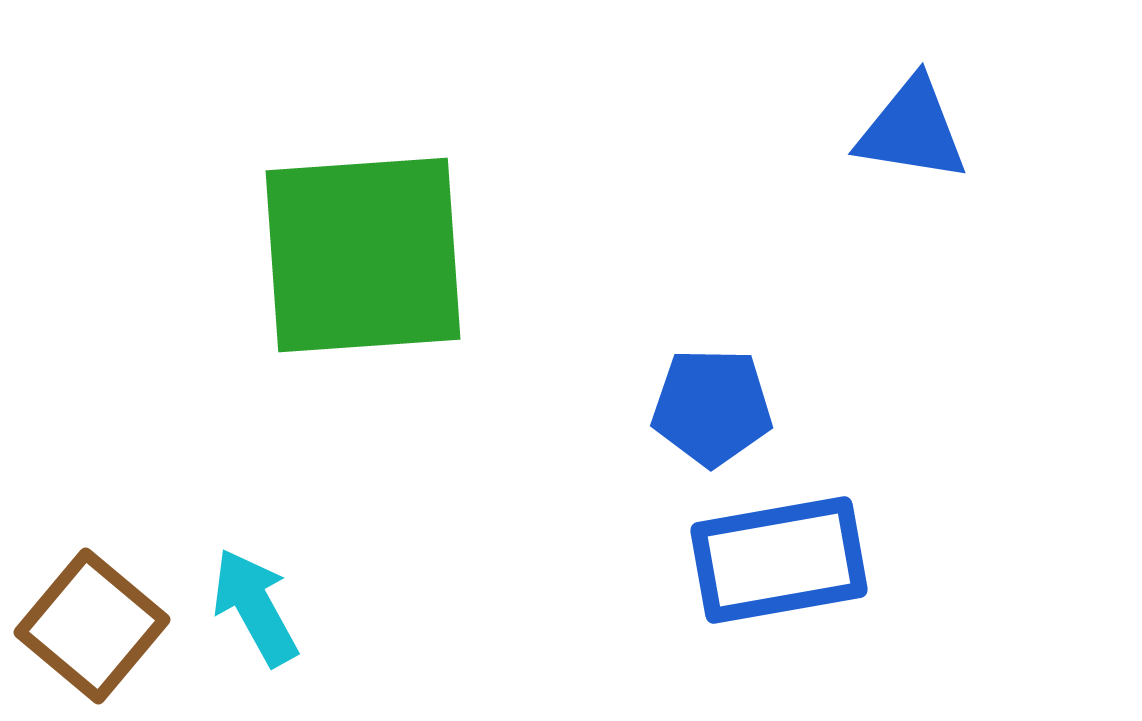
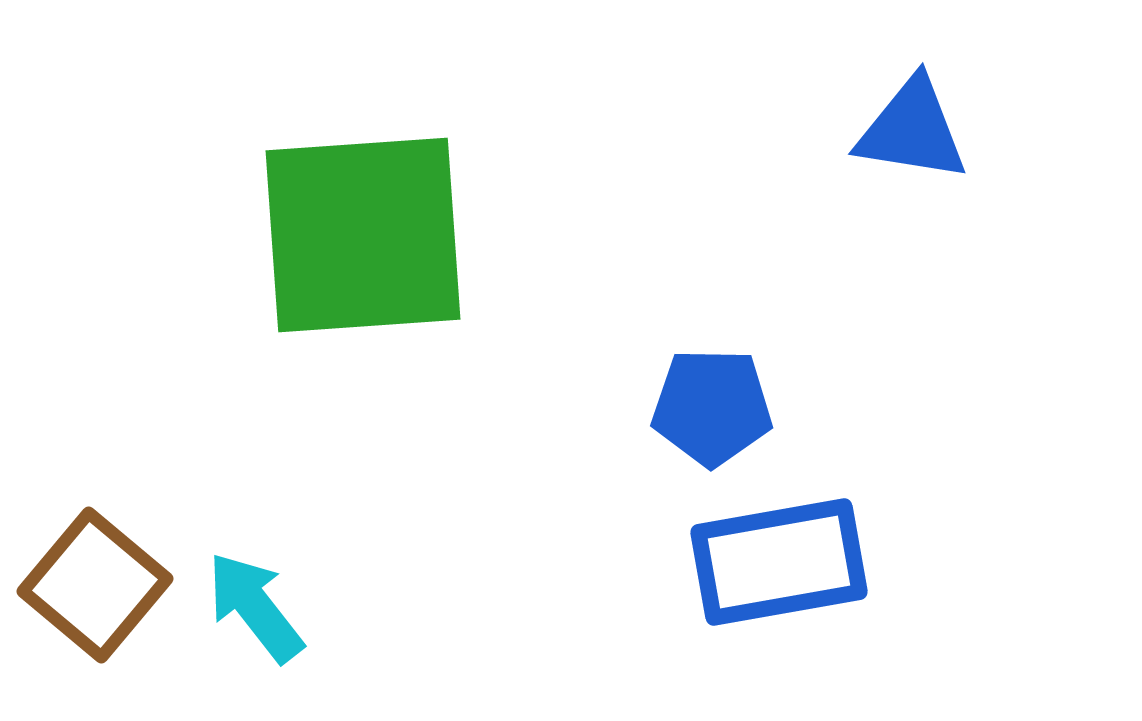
green square: moved 20 px up
blue rectangle: moved 2 px down
cyan arrow: rotated 9 degrees counterclockwise
brown square: moved 3 px right, 41 px up
